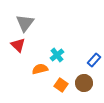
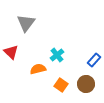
gray triangle: moved 1 px right
red triangle: moved 7 px left, 7 px down
orange semicircle: moved 2 px left
brown circle: moved 2 px right, 1 px down
